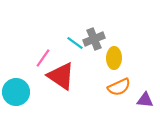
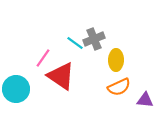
yellow ellipse: moved 2 px right, 2 px down
cyan circle: moved 3 px up
